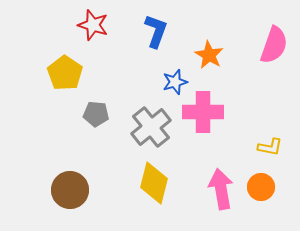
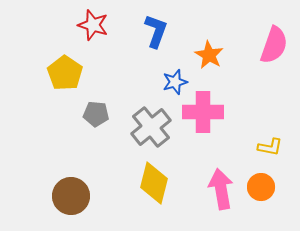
brown circle: moved 1 px right, 6 px down
